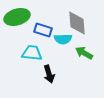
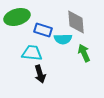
gray diamond: moved 1 px left, 1 px up
green arrow: rotated 36 degrees clockwise
black arrow: moved 9 px left
